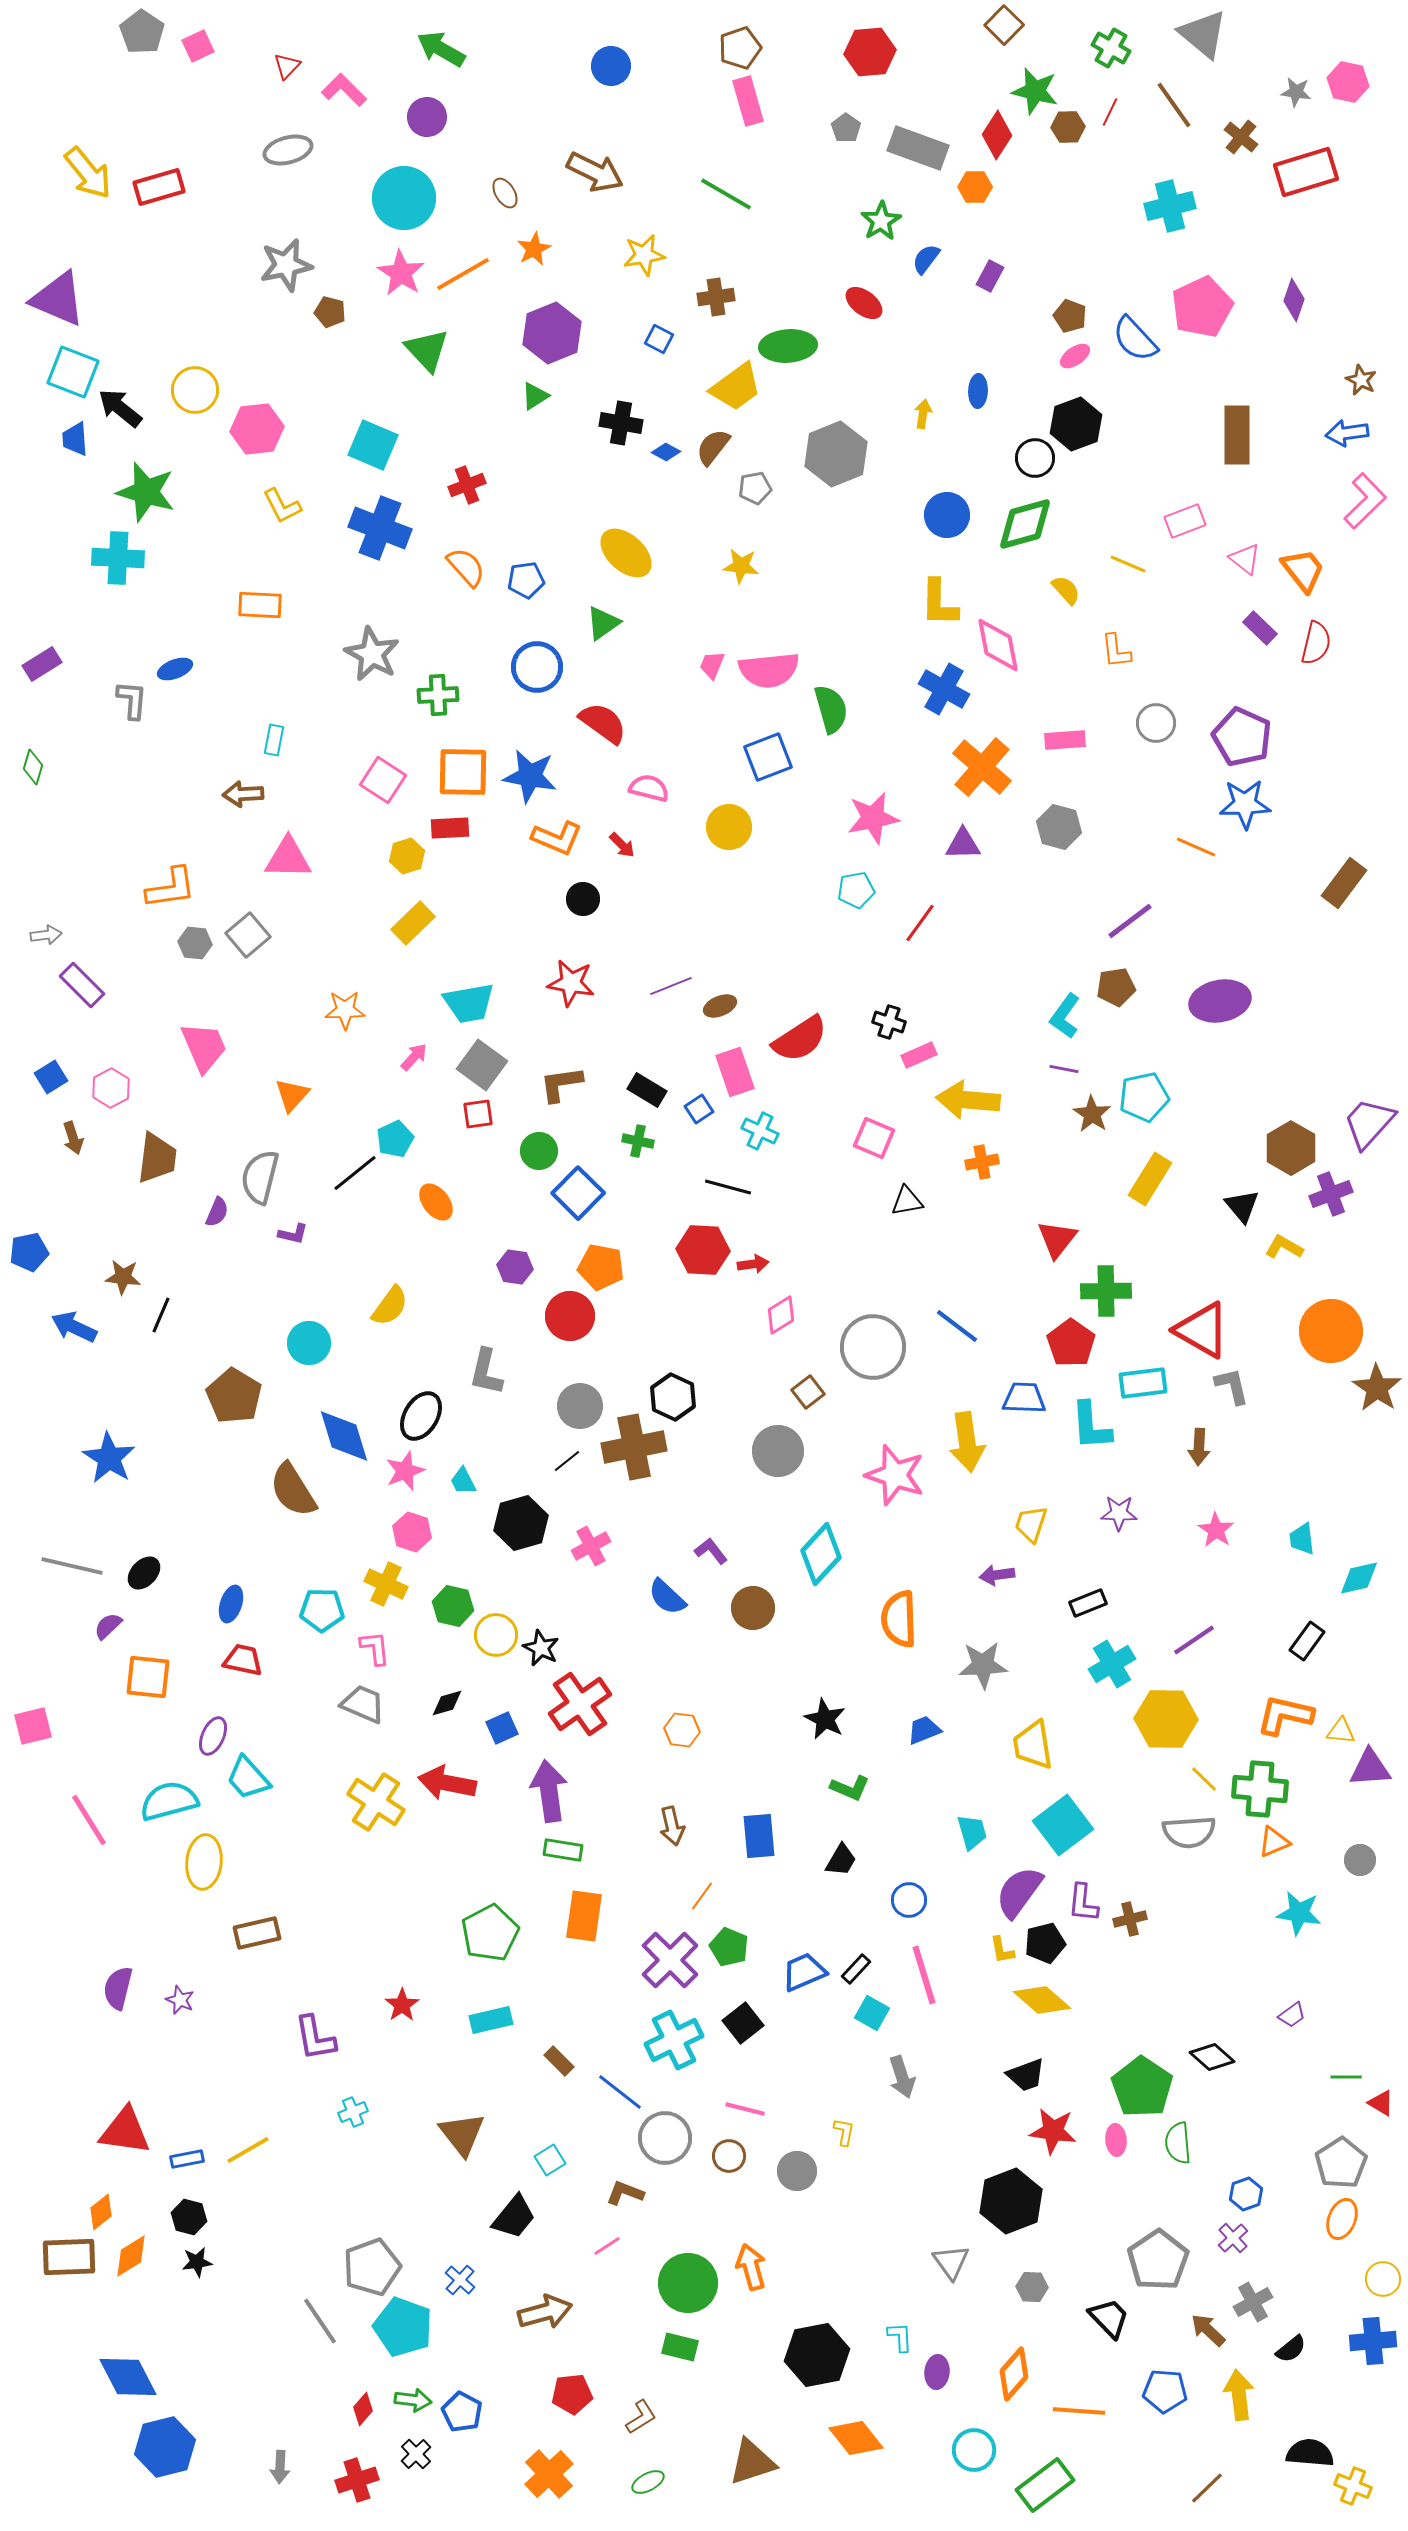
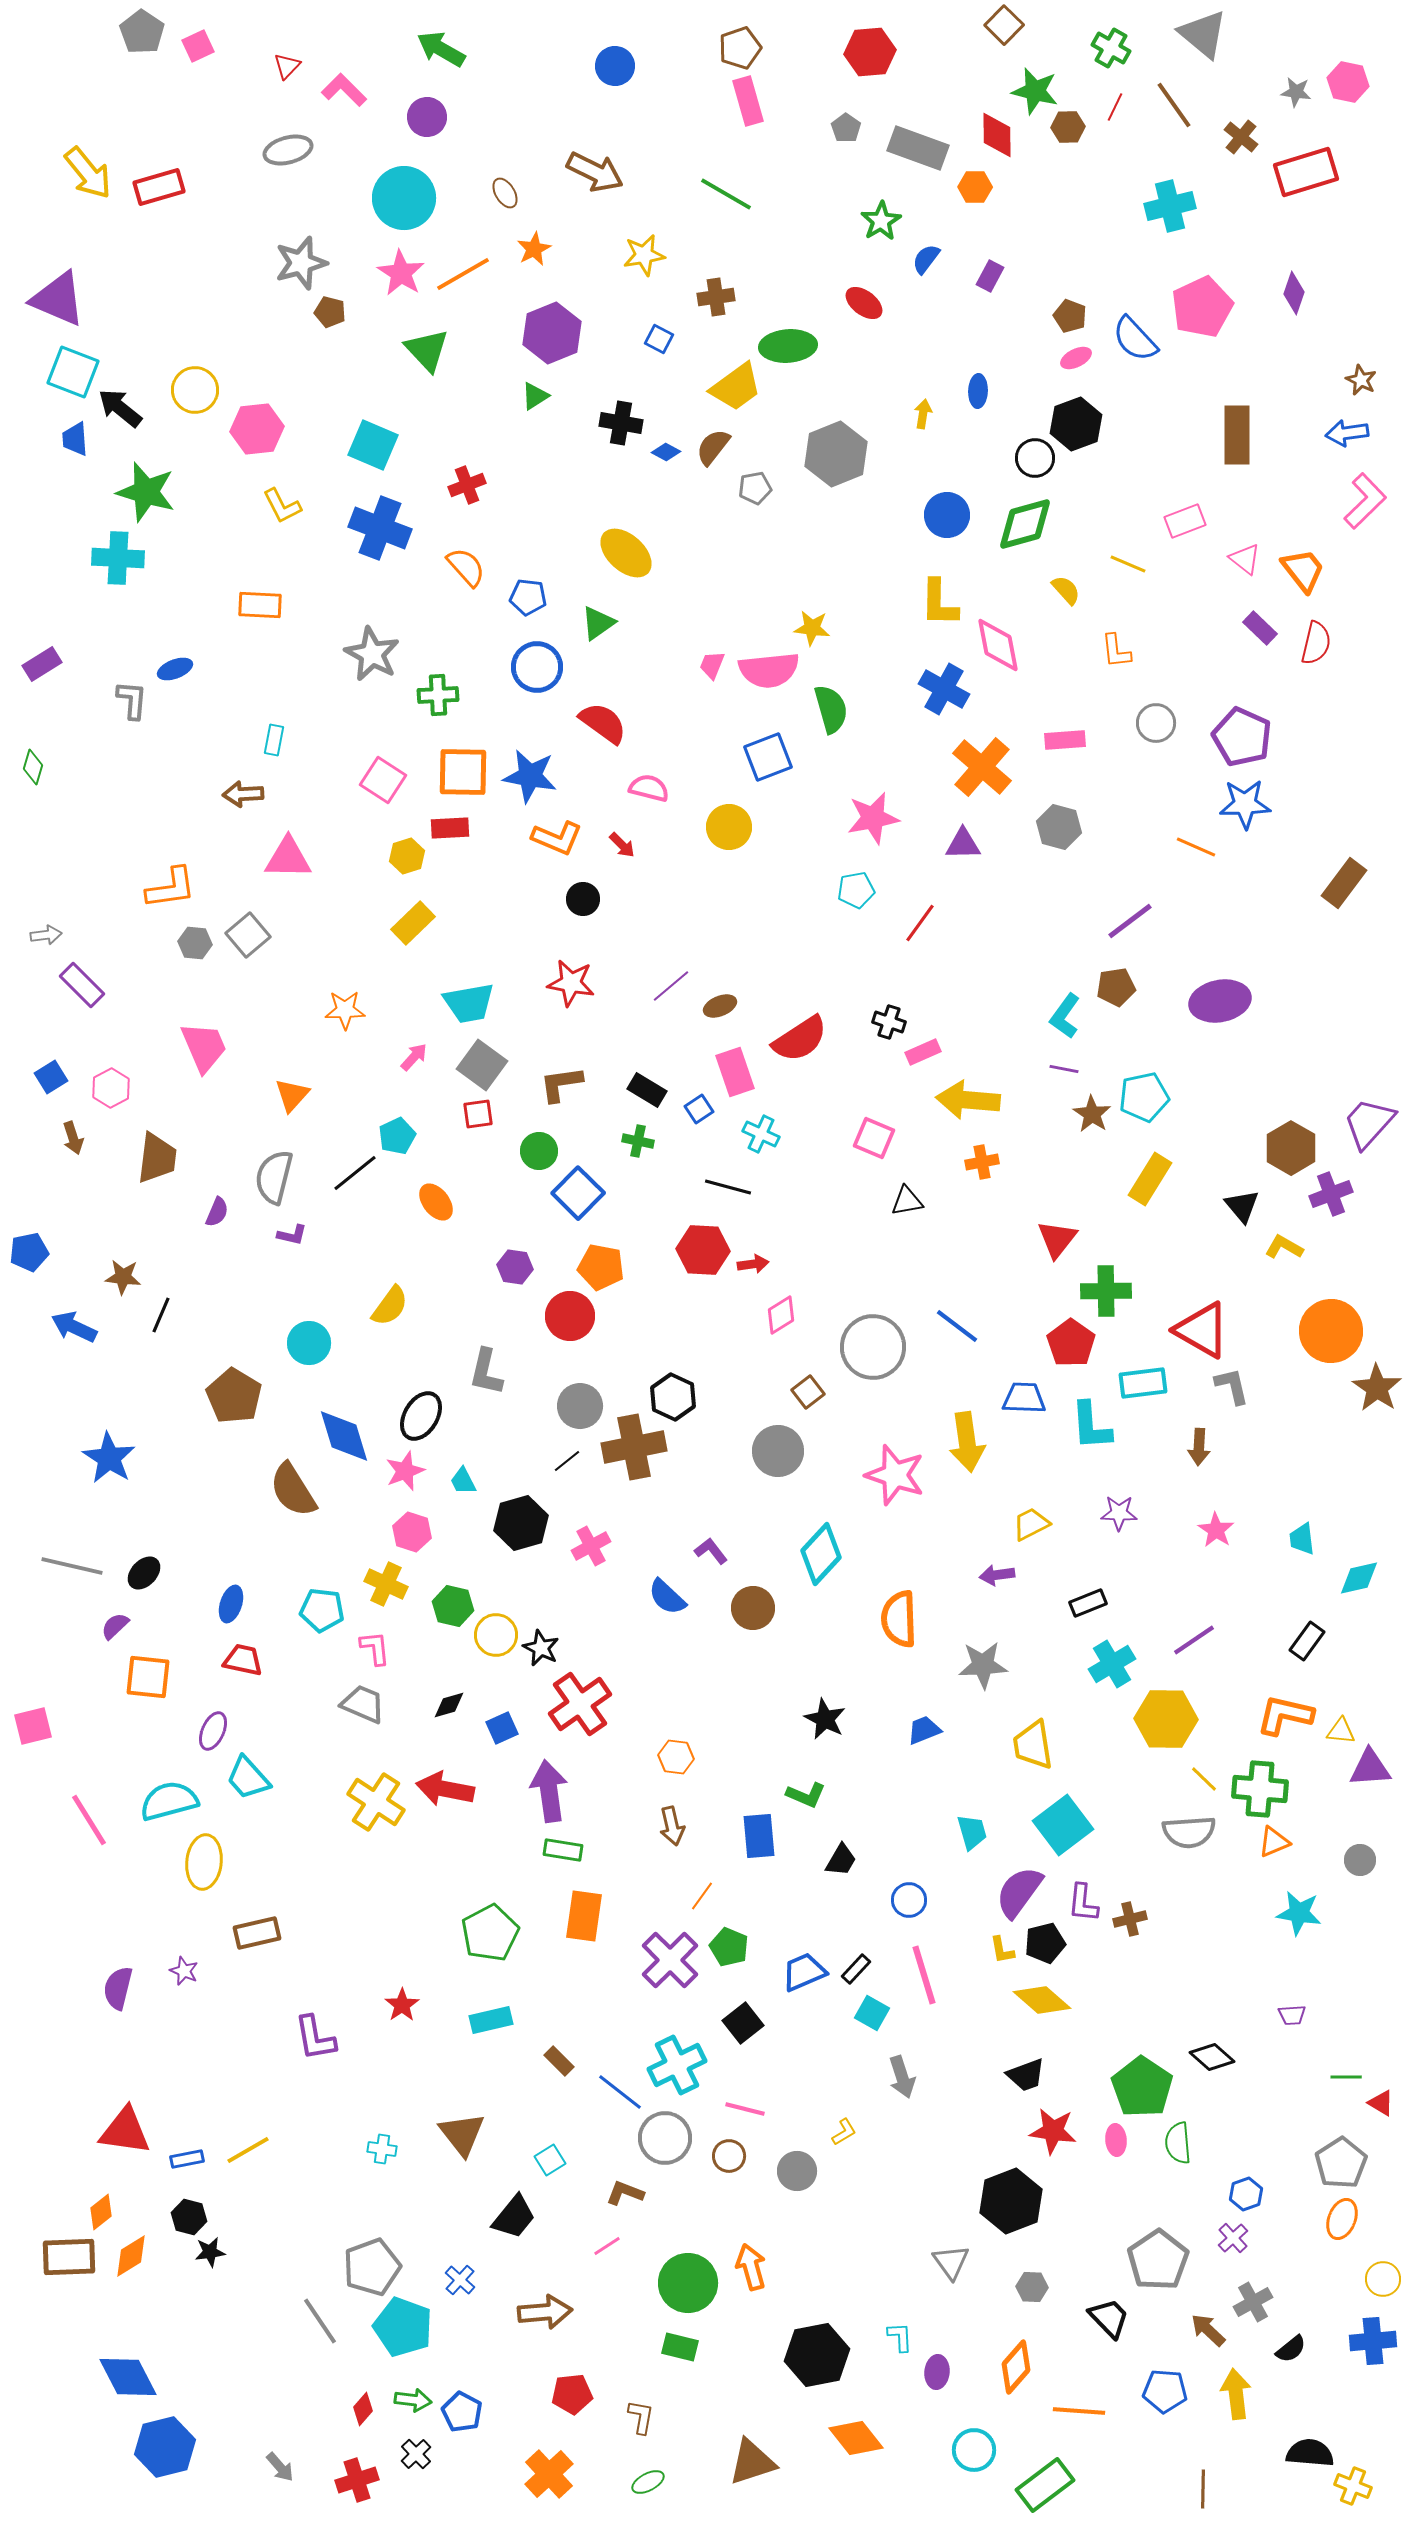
blue circle at (611, 66): moved 4 px right
red line at (1110, 112): moved 5 px right, 5 px up
red diamond at (997, 135): rotated 33 degrees counterclockwise
gray star at (286, 265): moved 15 px right, 2 px up; rotated 4 degrees counterclockwise
purple diamond at (1294, 300): moved 7 px up
pink ellipse at (1075, 356): moved 1 px right, 2 px down; rotated 8 degrees clockwise
yellow star at (741, 566): moved 71 px right, 62 px down
blue pentagon at (526, 580): moved 2 px right, 17 px down; rotated 15 degrees clockwise
green triangle at (603, 623): moved 5 px left
purple line at (671, 986): rotated 18 degrees counterclockwise
pink rectangle at (919, 1055): moved 4 px right, 3 px up
cyan cross at (760, 1131): moved 1 px right, 3 px down
cyan pentagon at (395, 1139): moved 2 px right, 3 px up
gray semicircle at (260, 1177): moved 14 px right
purple L-shape at (293, 1234): moved 1 px left, 1 px down
yellow trapezoid at (1031, 1524): rotated 45 degrees clockwise
cyan pentagon at (322, 1610): rotated 6 degrees clockwise
purple semicircle at (108, 1626): moved 7 px right
black diamond at (447, 1703): moved 2 px right, 2 px down
orange hexagon at (682, 1730): moved 6 px left, 27 px down
purple ellipse at (213, 1736): moved 5 px up
red arrow at (447, 1783): moved 2 px left, 6 px down
green L-shape at (850, 1788): moved 44 px left, 7 px down
purple star at (180, 2000): moved 4 px right, 29 px up
purple trapezoid at (1292, 2015): rotated 32 degrees clockwise
cyan cross at (674, 2040): moved 3 px right, 25 px down
cyan cross at (353, 2112): moved 29 px right, 37 px down; rotated 32 degrees clockwise
yellow L-shape at (844, 2132): rotated 48 degrees clockwise
black star at (197, 2262): moved 13 px right, 10 px up
brown arrow at (545, 2312): rotated 10 degrees clockwise
orange diamond at (1014, 2374): moved 2 px right, 7 px up
yellow arrow at (1239, 2395): moved 3 px left, 1 px up
brown L-shape at (641, 2417): rotated 48 degrees counterclockwise
gray arrow at (280, 2467): rotated 44 degrees counterclockwise
brown line at (1207, 2488): moved 4 px left, 1 px down; rotated 45 degrees counterclockwise
